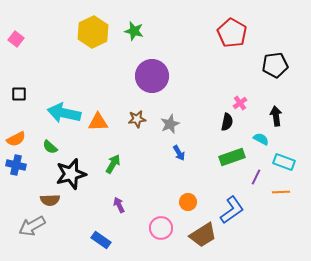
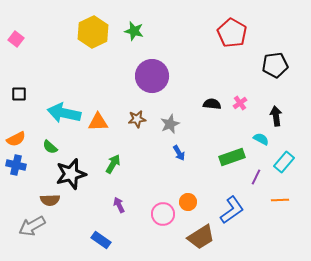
black semicircle: moved 15 px left, 18 px up; rotated 96 degrees counterclockwise
cyan rectangle: rotated 70 degrees counterclockwise
orange line: moved 1 px left, 8 px down
pink circle: moved 2 px right, 14 px up
brown trapezoid: moved 2 px left, 2 px down
